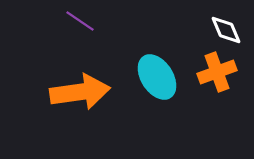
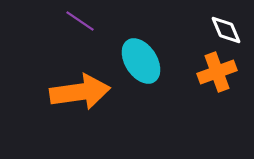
cyan ellipse: moved 16 px left, 16 px up
